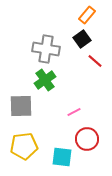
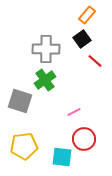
gray cross: rotated 8 degrees counterclockwise
gray square: moved 1 px left, 5 px up; rotated 20 degrees clockwise
red circle: moved 3 px left
